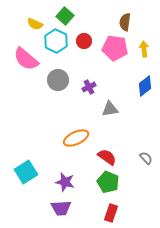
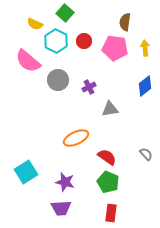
green square: moved 3 px up
yellow arrow: moved 1 px right, 1 px up
pink semicircle: moved 2 px right, 2 px down
gray semicircle: moved 4 px up
red rectangle: rotated 12 degrees counterclockwise
